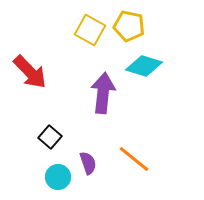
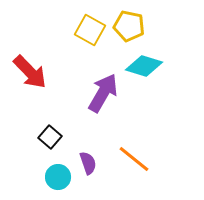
purple arrow: rotated 24 degrees clockwise
